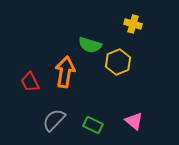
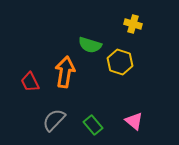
yellow hexagon: moved 2 px right; rotated 20 degrees counterclockwise
green rectangle: rotated 24 degrees clockwise
